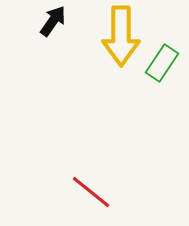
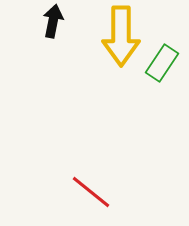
black arrow: rotated 24 degrees counterclockwise
